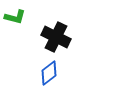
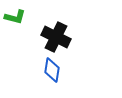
blue diamond: moved 3 px right, 3 px up; rotated 45 degrees counterclockwise
